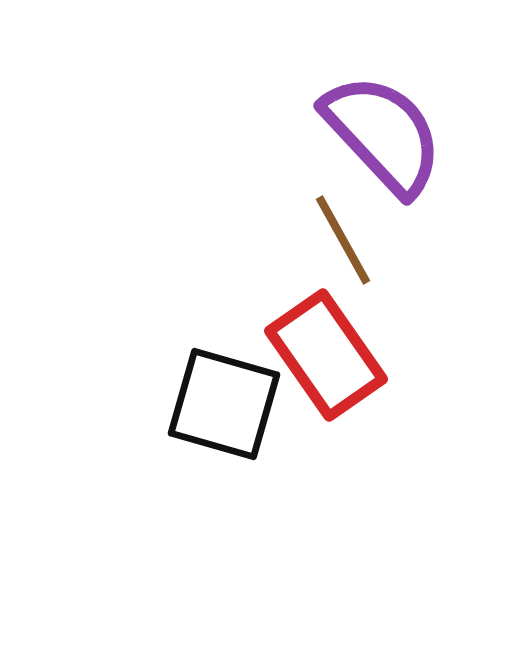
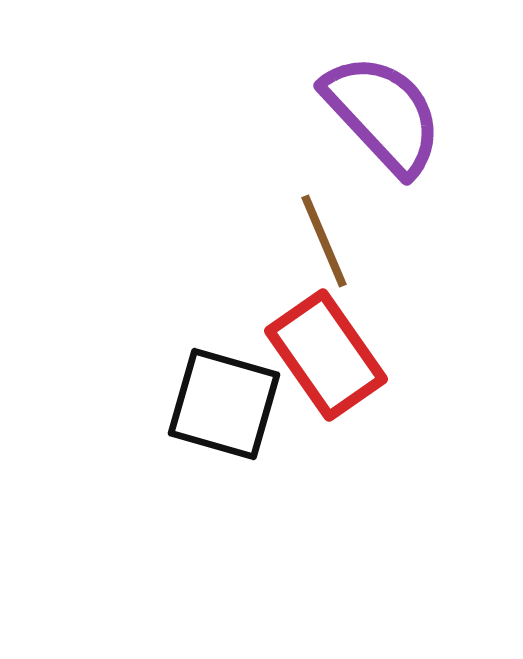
purple semicircle: moved 20 px up
brown line: moved 19 px left, 1 px down; rotated 6 degrees clockwise
